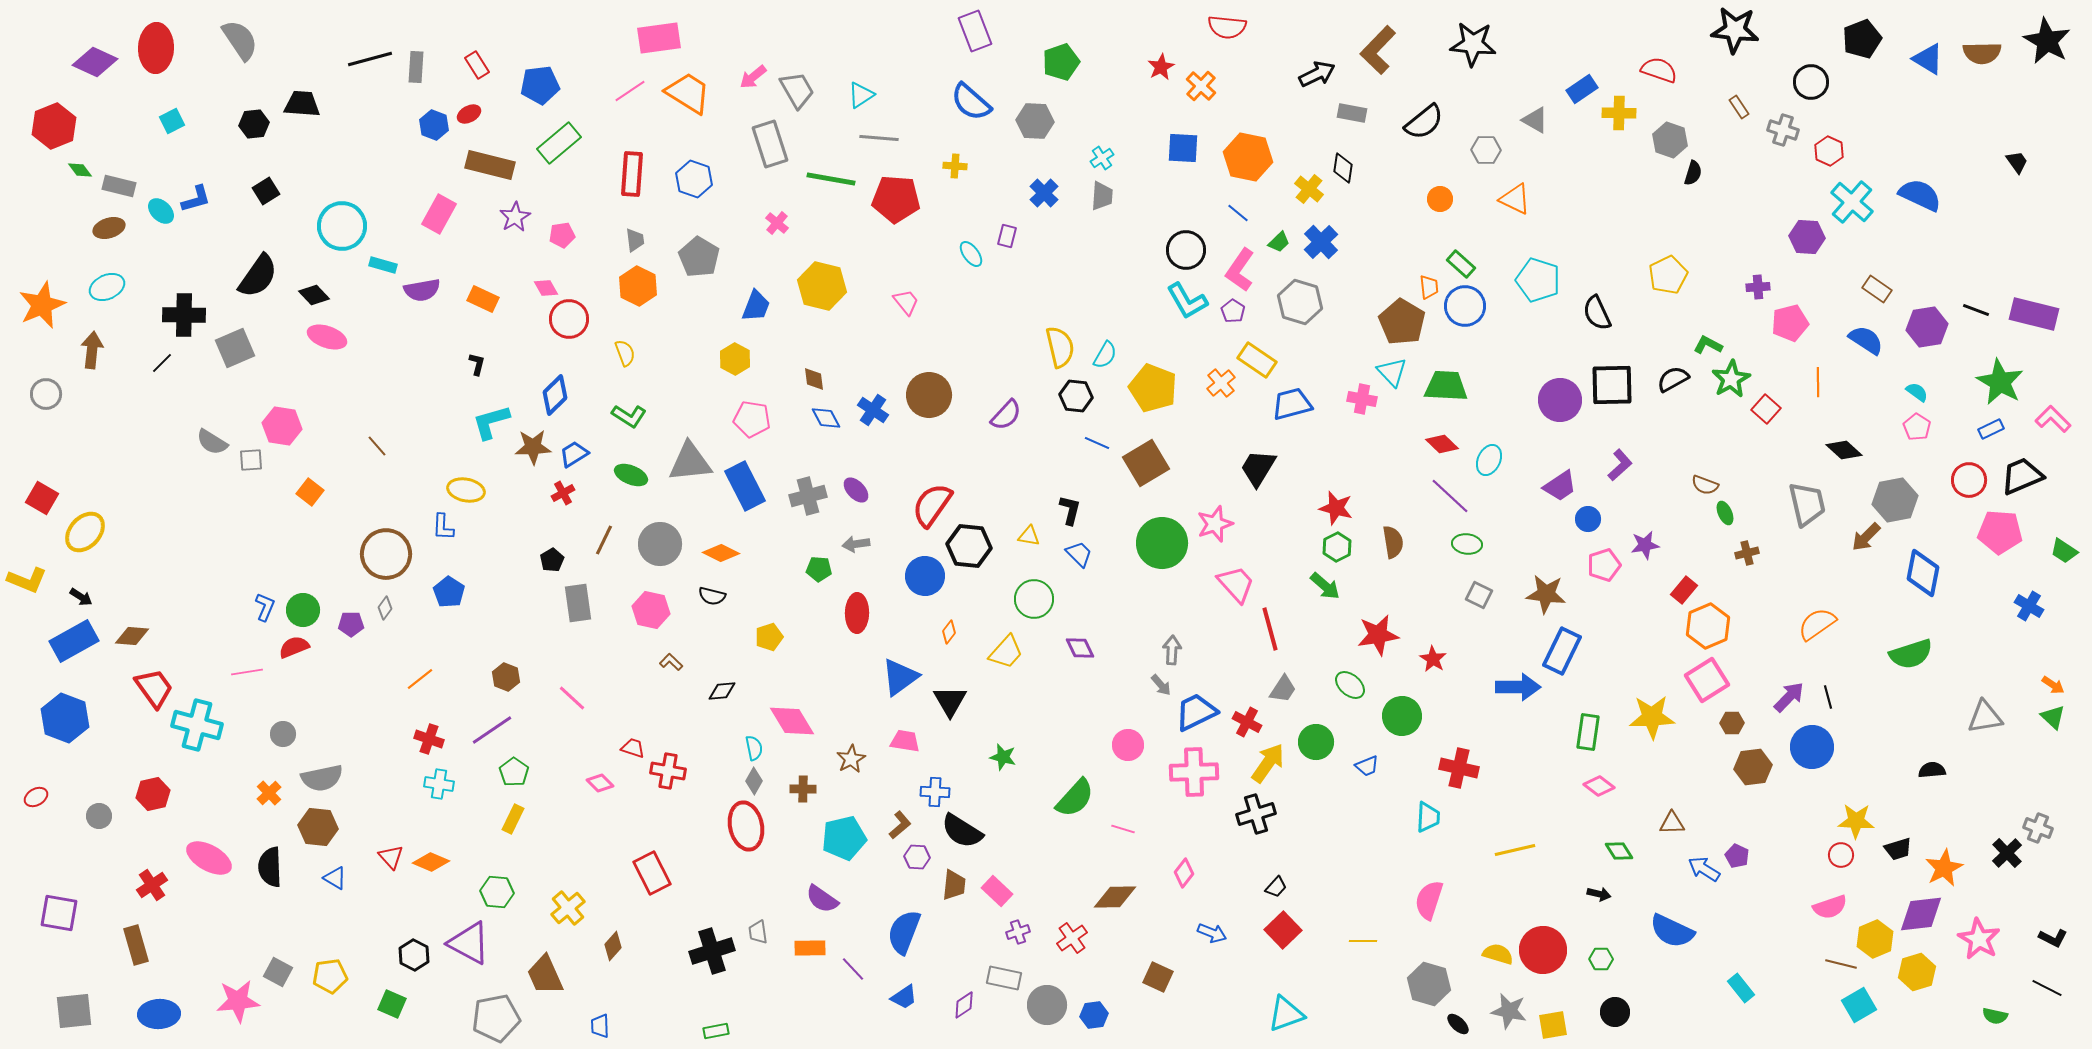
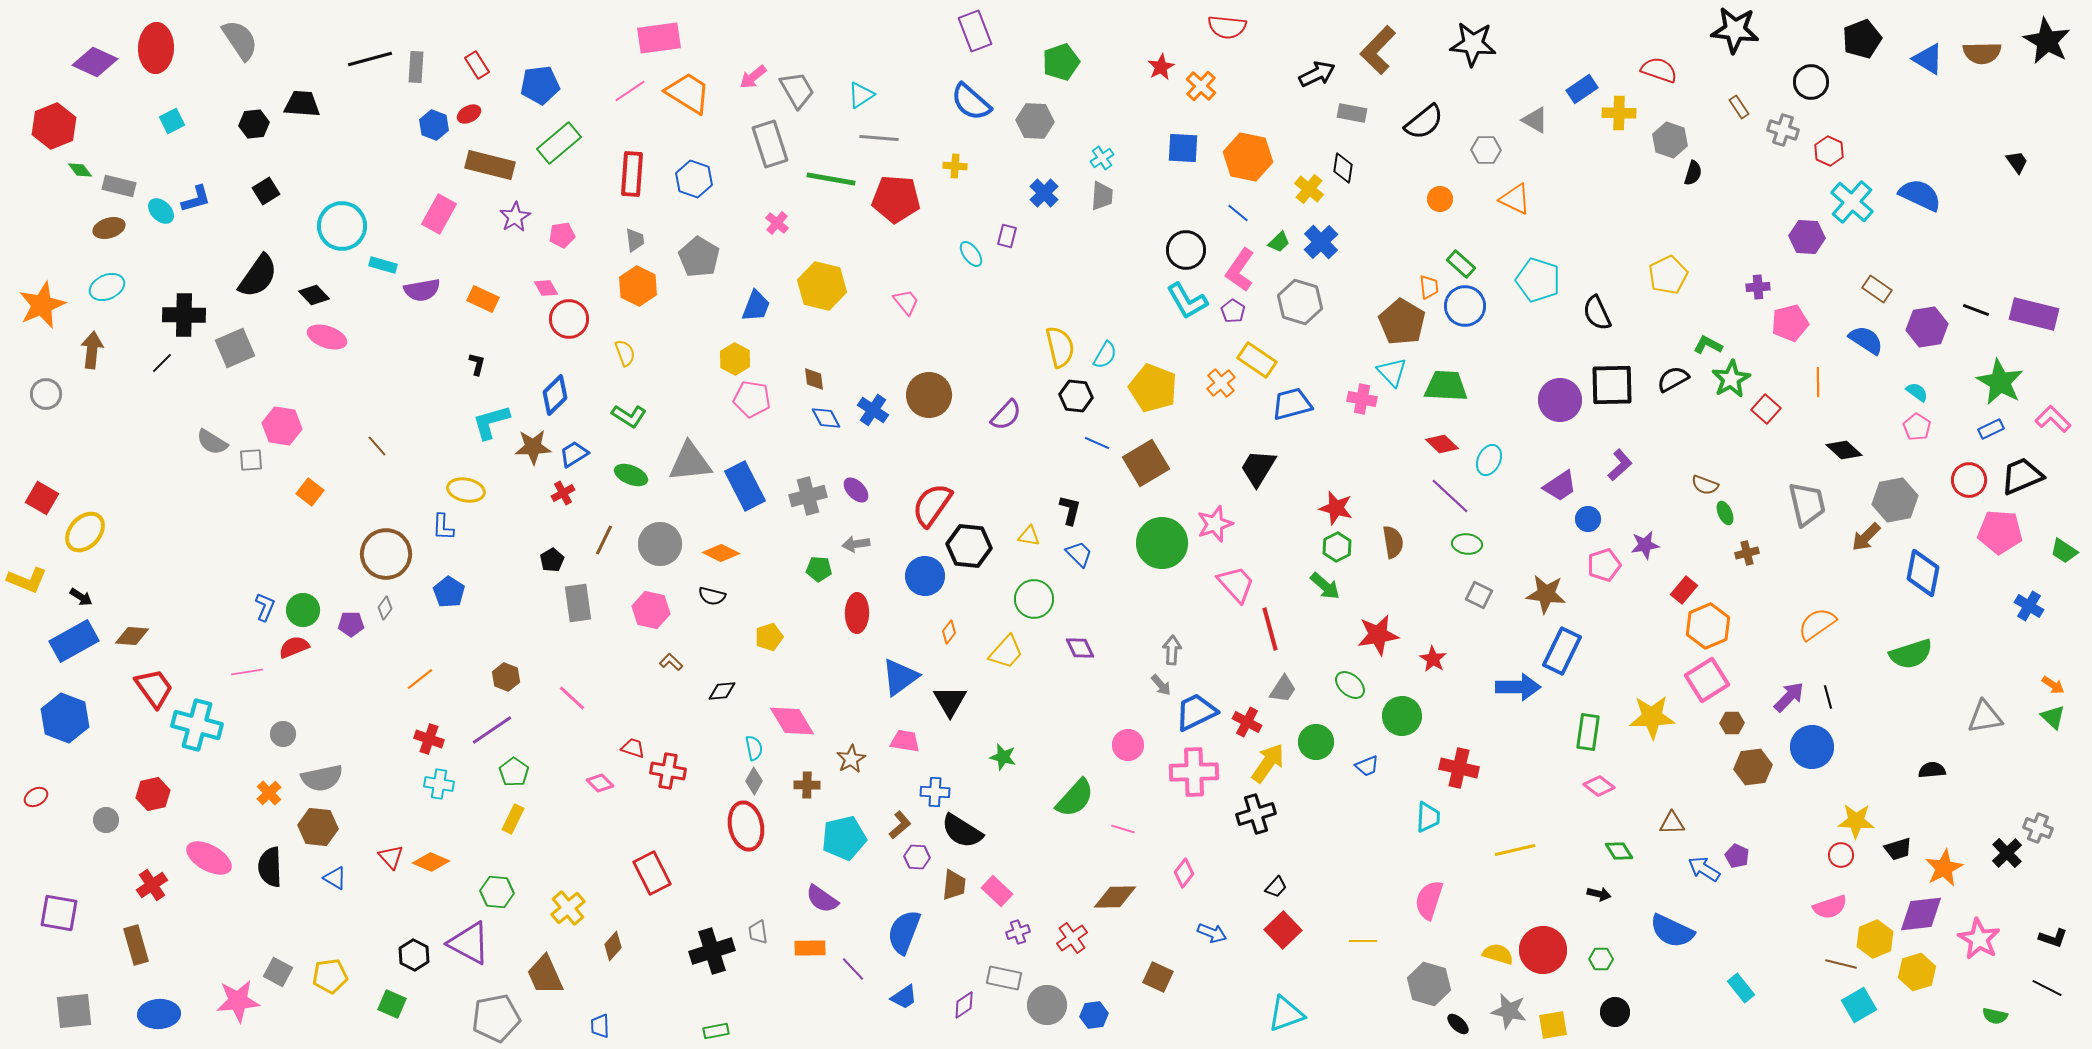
pink pentagon at (752, 419): moved 20 px up
brown cross at (803, 789): moved 4 px right, 4 px up
gray circle at (99, 816): moved 7 px right, 4 px down
black L-shape at (2053, 938): rotated 8 degrees counterclockwise
